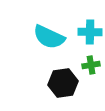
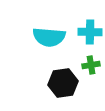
cyan semicircle: rotated 20 degrees counterclockwise
